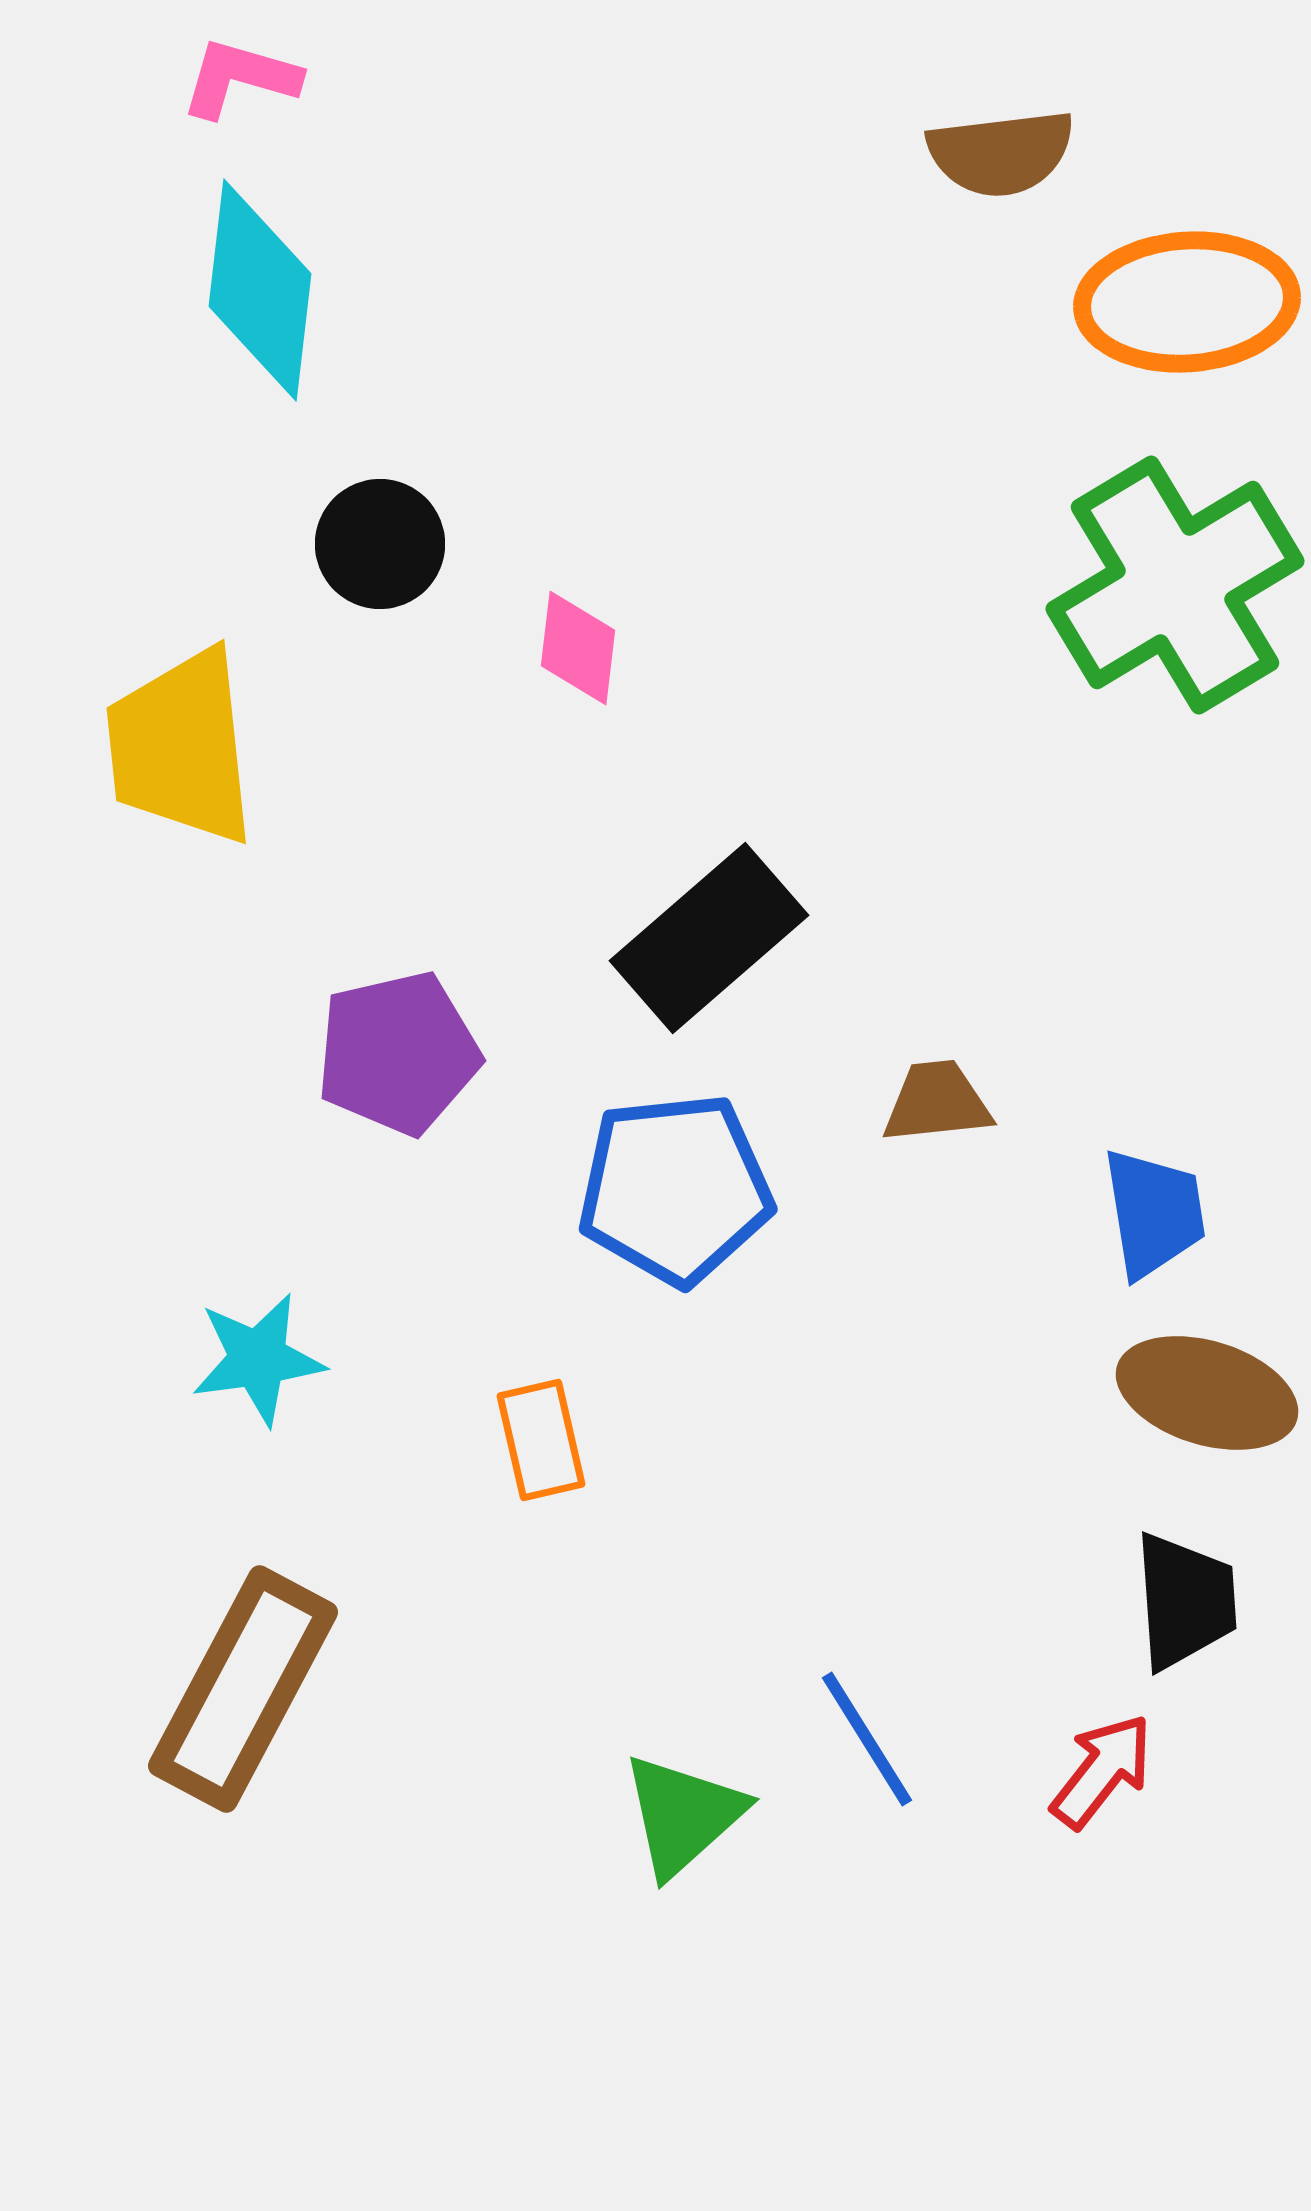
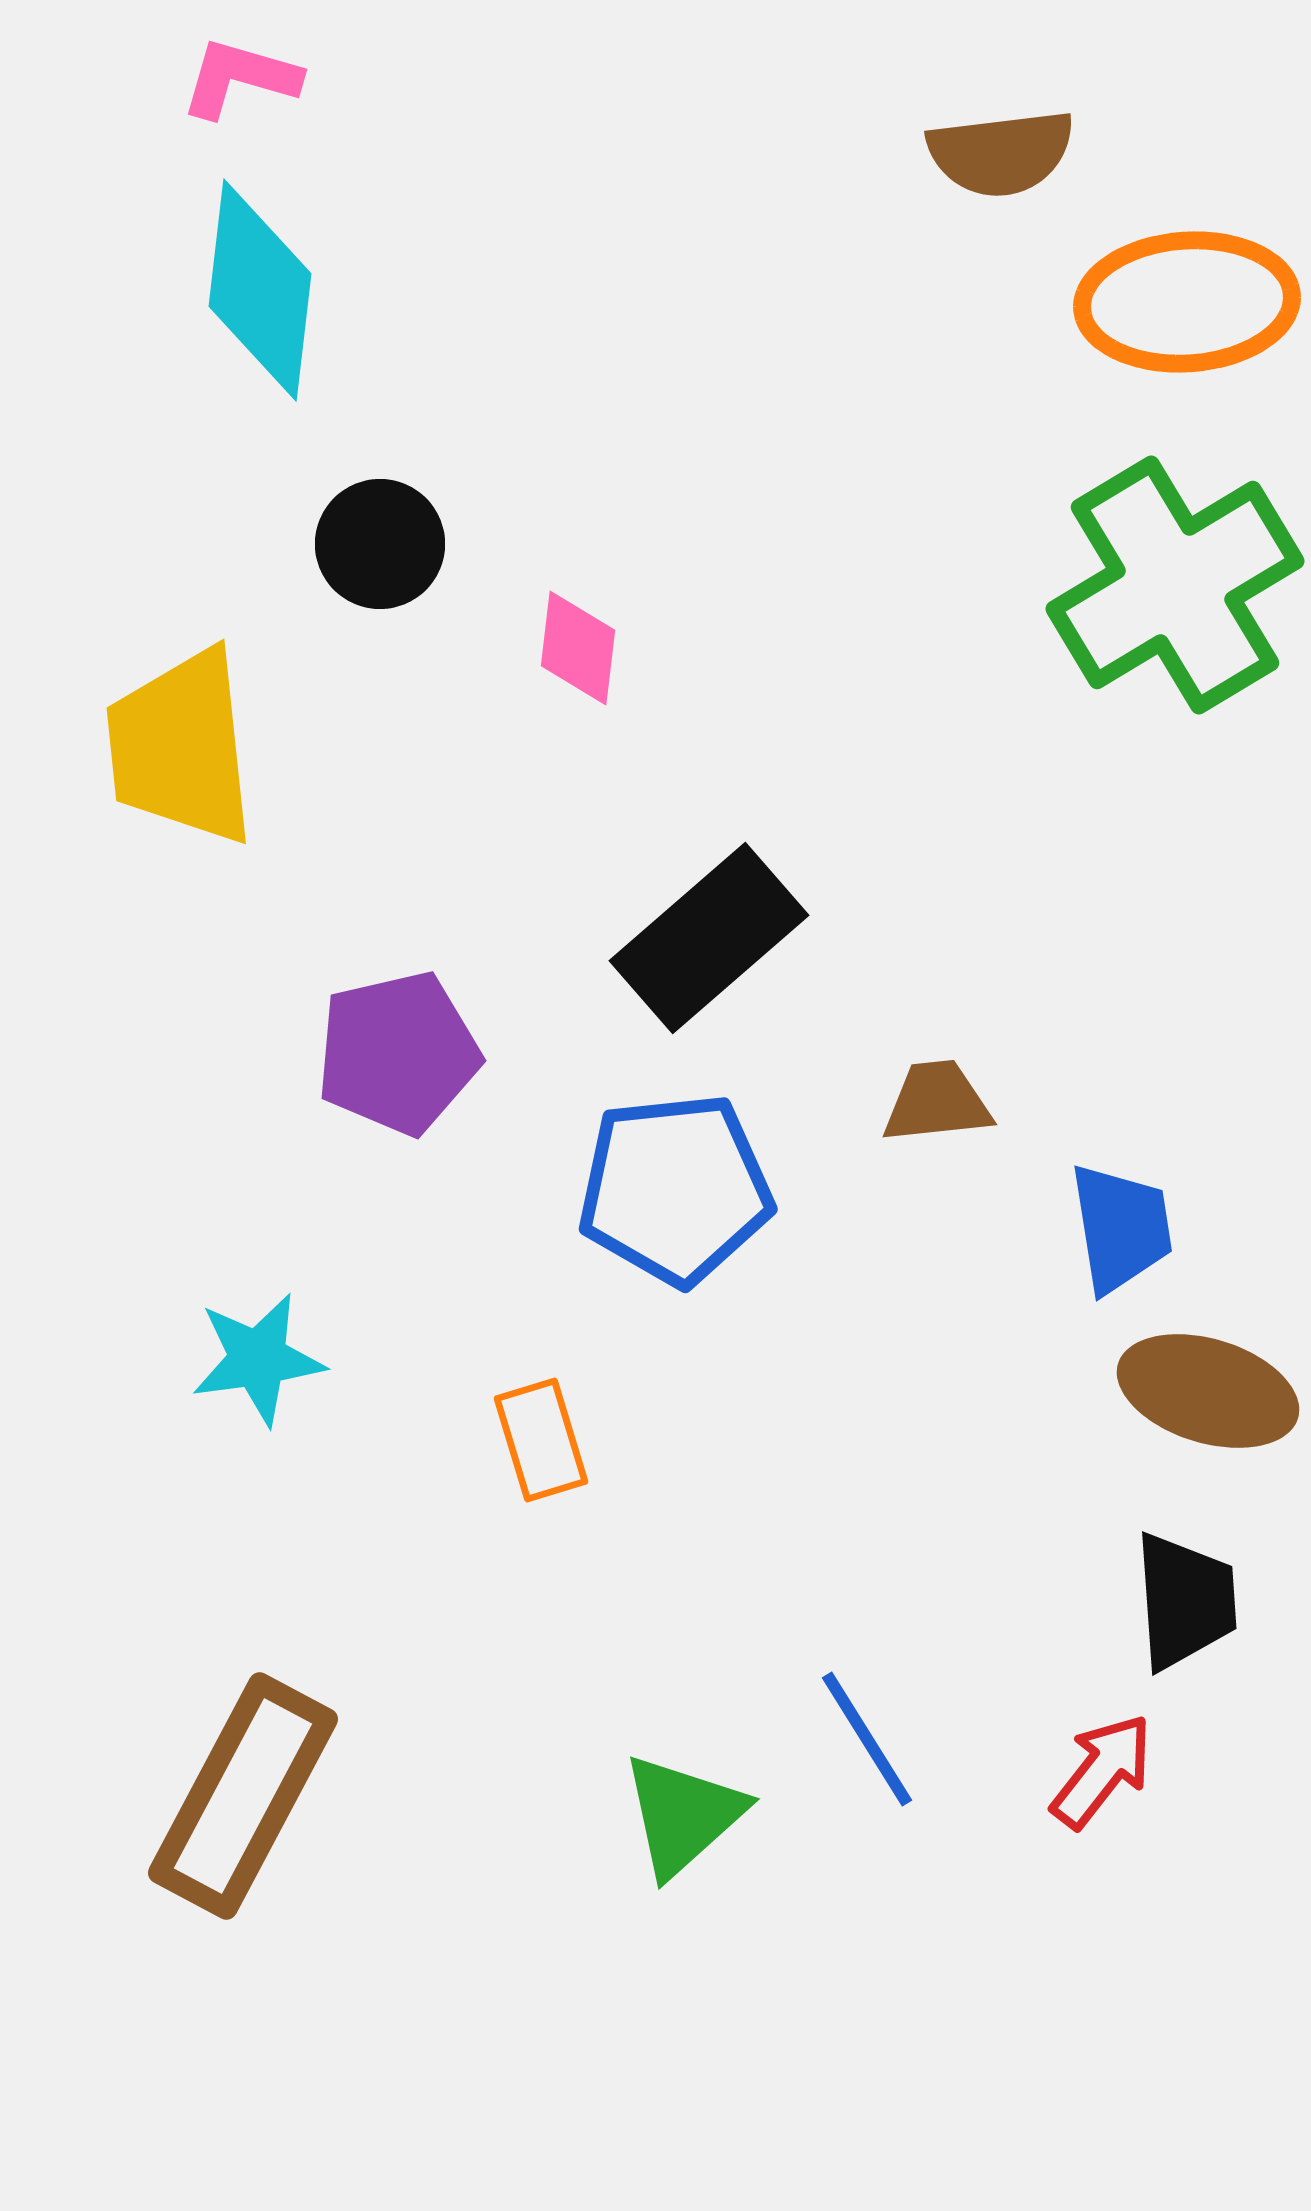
blue trapezoid: moved 33 px left, 15 px down
brown ellipse: moved 1 px right, 2 px up
orange rectangle: rotated 4 degrees counterclockwise
brown rectangle: moved 107 px down
